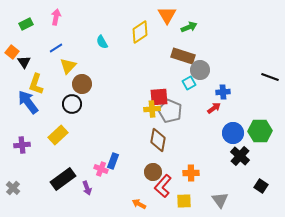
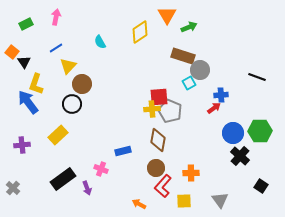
cyan semicircle at (102, 42): moved 2 px left
black line at (270, 77): moved 13 px left
blue cross at (223, 92): moved 2 px left, 3 px down
blue rectangle at (113, 161): moved 10 px right, 10 px up; rotated 56 degrees clockwise
brown circle at (153, 172): moved 3 px right, 4 px up
